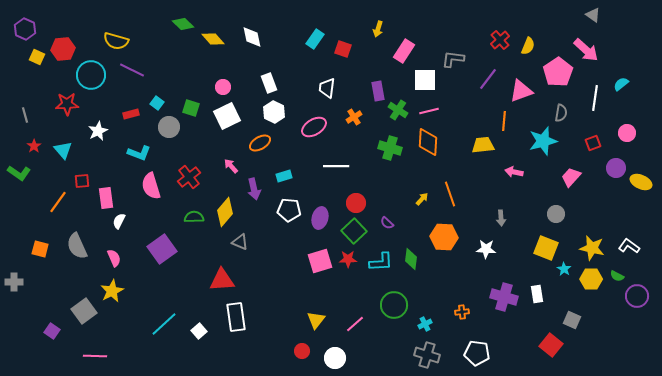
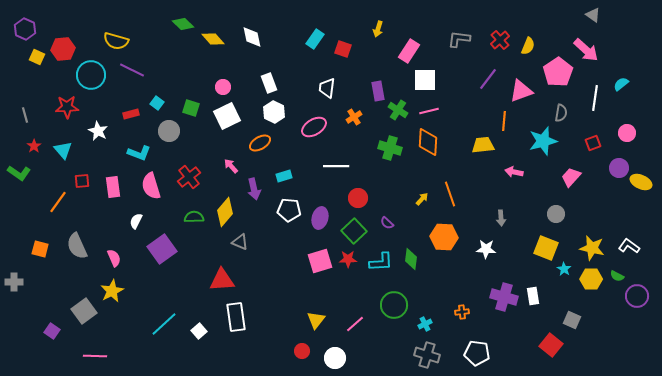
pink rectangle at (404, 51): moved 5 px right
gray L-shape at (453, 59): moved 6 px right, 20 px up
red star at (67, 104): moved 3 px down
gray circle at (169, 127): moved 4 px down
white star at (98, 131): rotated 18 degrees counterclockwise
purple circle at (616, 168): moved 3 px right
pink rectangle at (106, 198): moved 7 px right, 11 px up
red circle at (356, 203): moved 2 px right, 5 px up
white semicircle at (119, 221): moved 17 px right
white rectangle at (537, 294): moved 4 px left, 2 px down
